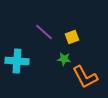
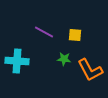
purple line: rotated 12 degrees counterclockwise
yellow square: moved 3 px right, 2 px up; rotated 24 degrees clockwise
orange L-shape: moved 5 px right, 7 px up
